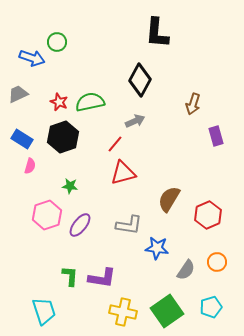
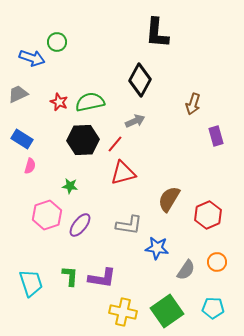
black hexagon: moved 20 px right, 3 px down; rotated 16 degrees clockwise
cyan pentagon: moved 2 px right, 1 px down; rotated 20 degrees clockwise
cyan trapezoid: moved 13 px left, 28 px up
